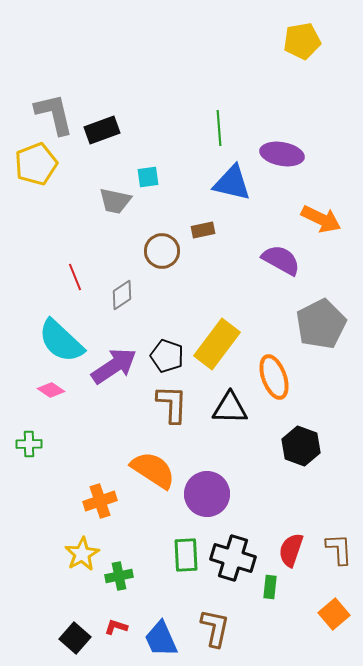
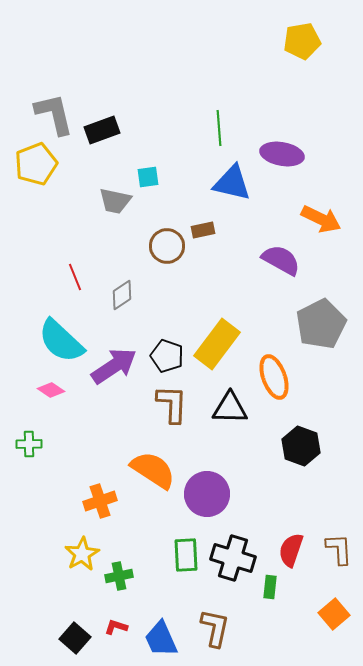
brown circle at (162, 251): moved 5 px right, 5 px up
